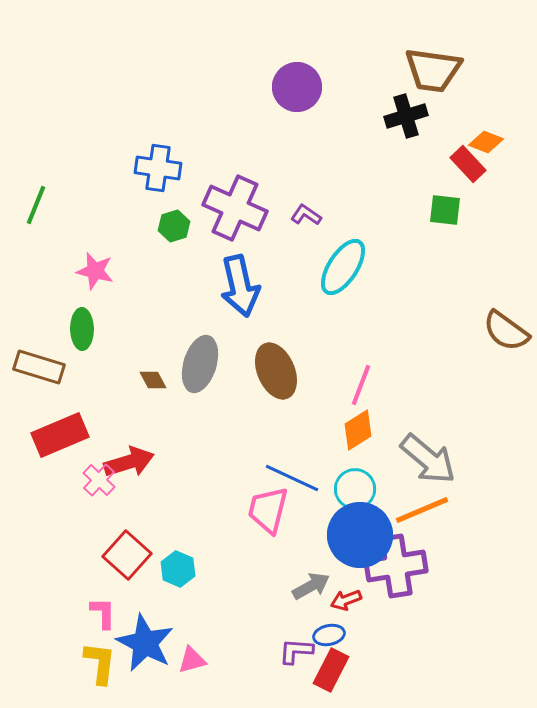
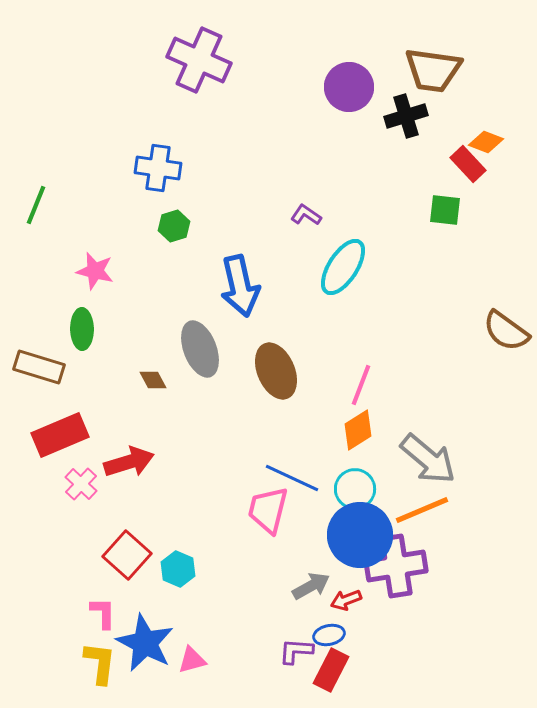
purple circle at (297, 87): moved 52 px right
purple cross at (235, 208): moved 36 px left, 148 px up
gray ellipse at (200, 364): moved 15 px up; rotated 38 degrees counterclockwise
pink cross at (99, 480): moved 18 px left, 4 px down
